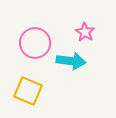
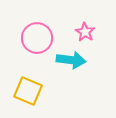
pink circle: moved 2 px right, 5 px up
cyan arrow: moved 1 px up
